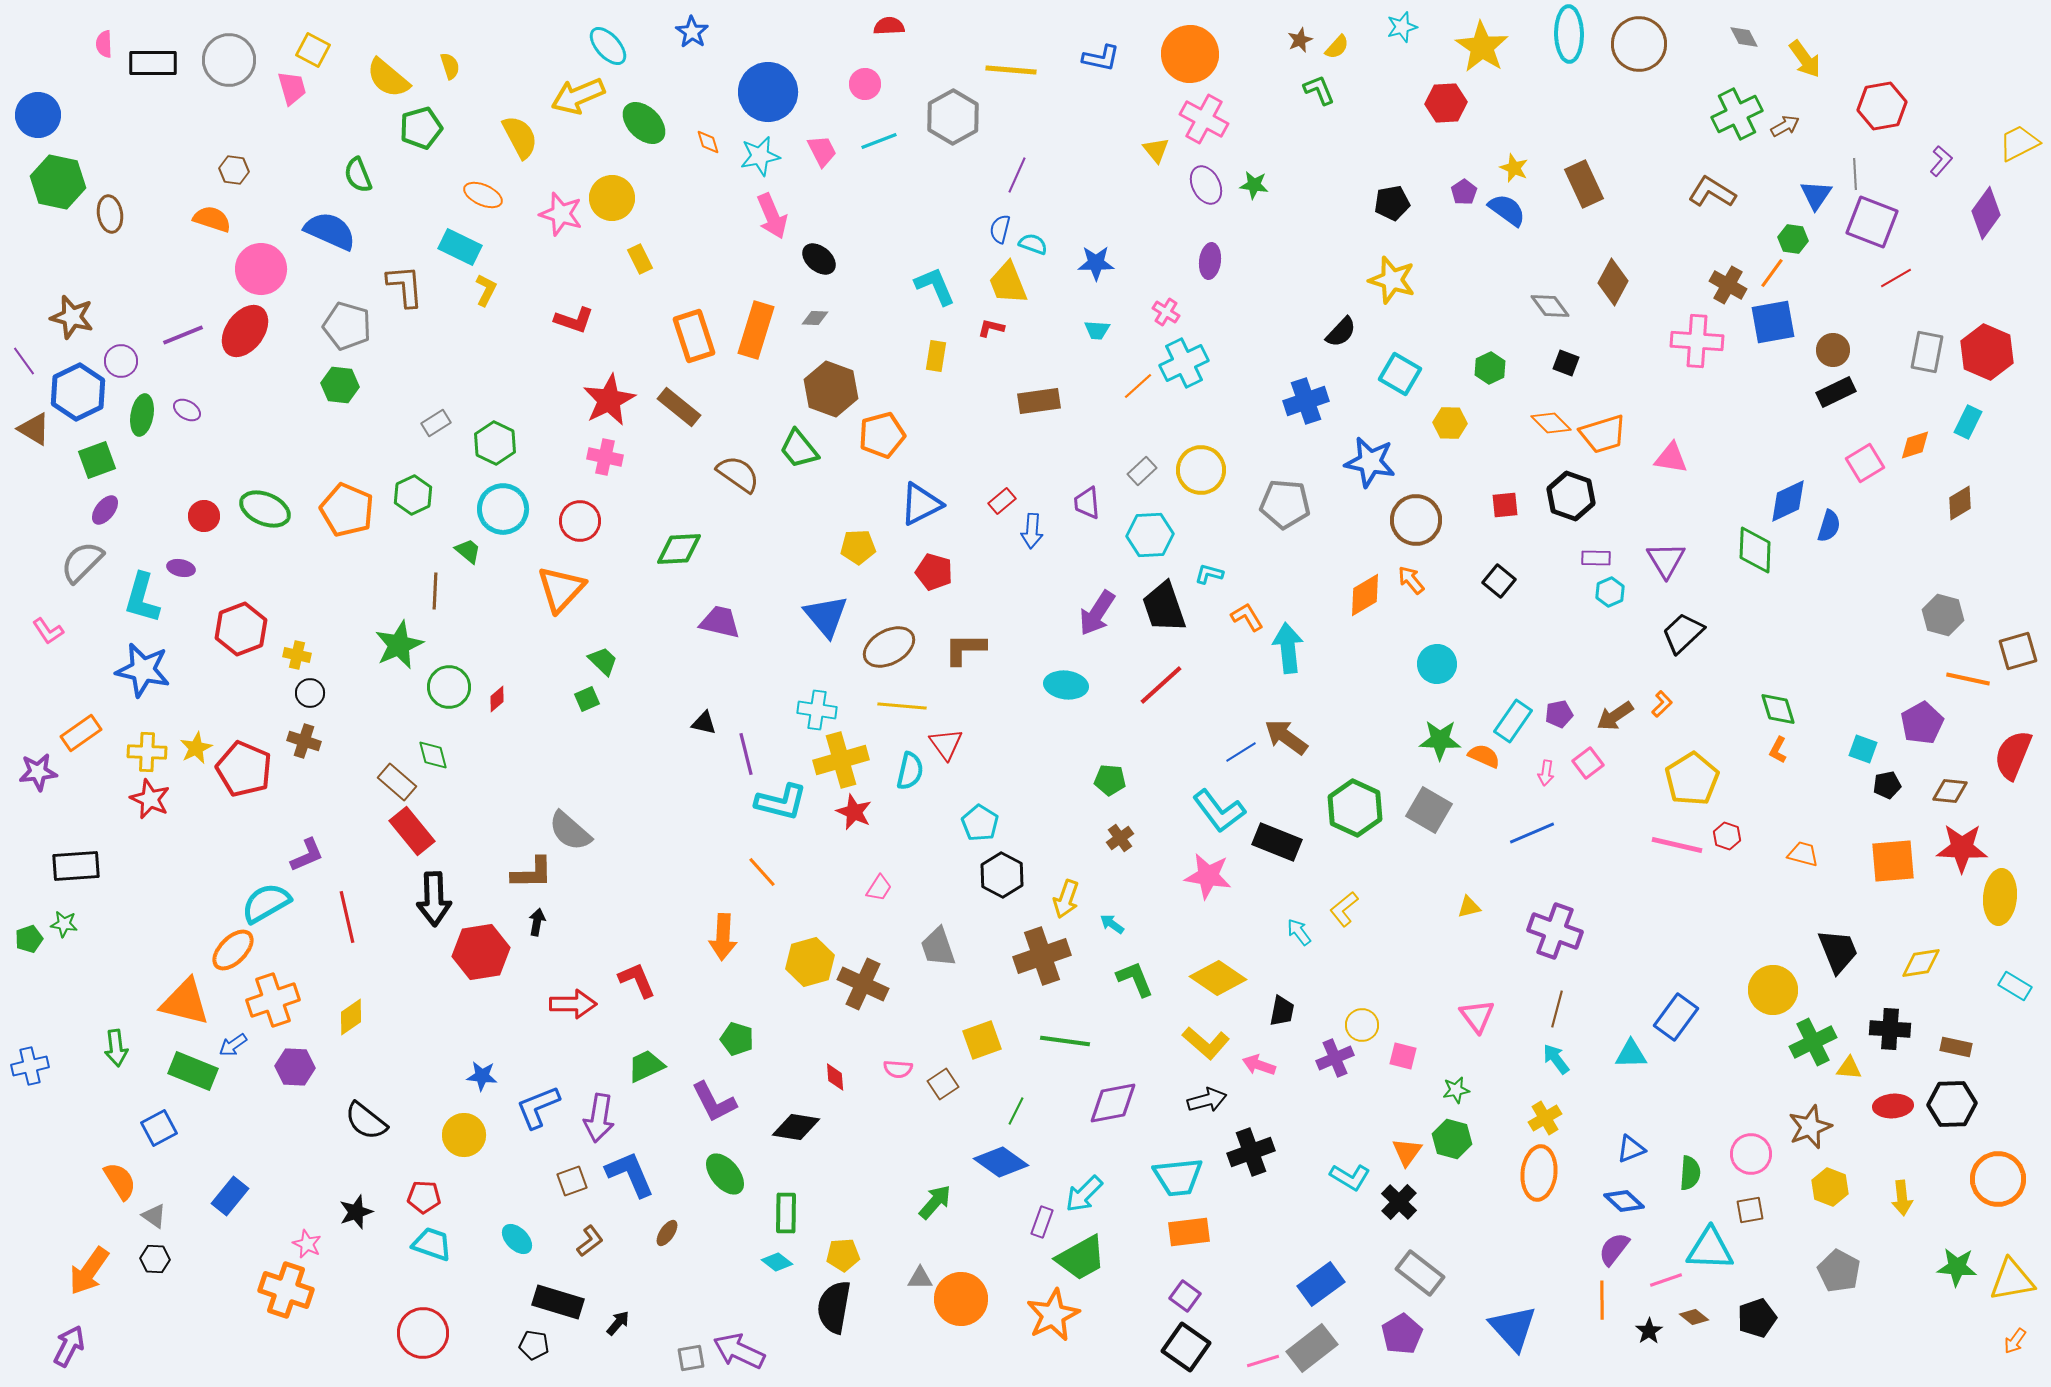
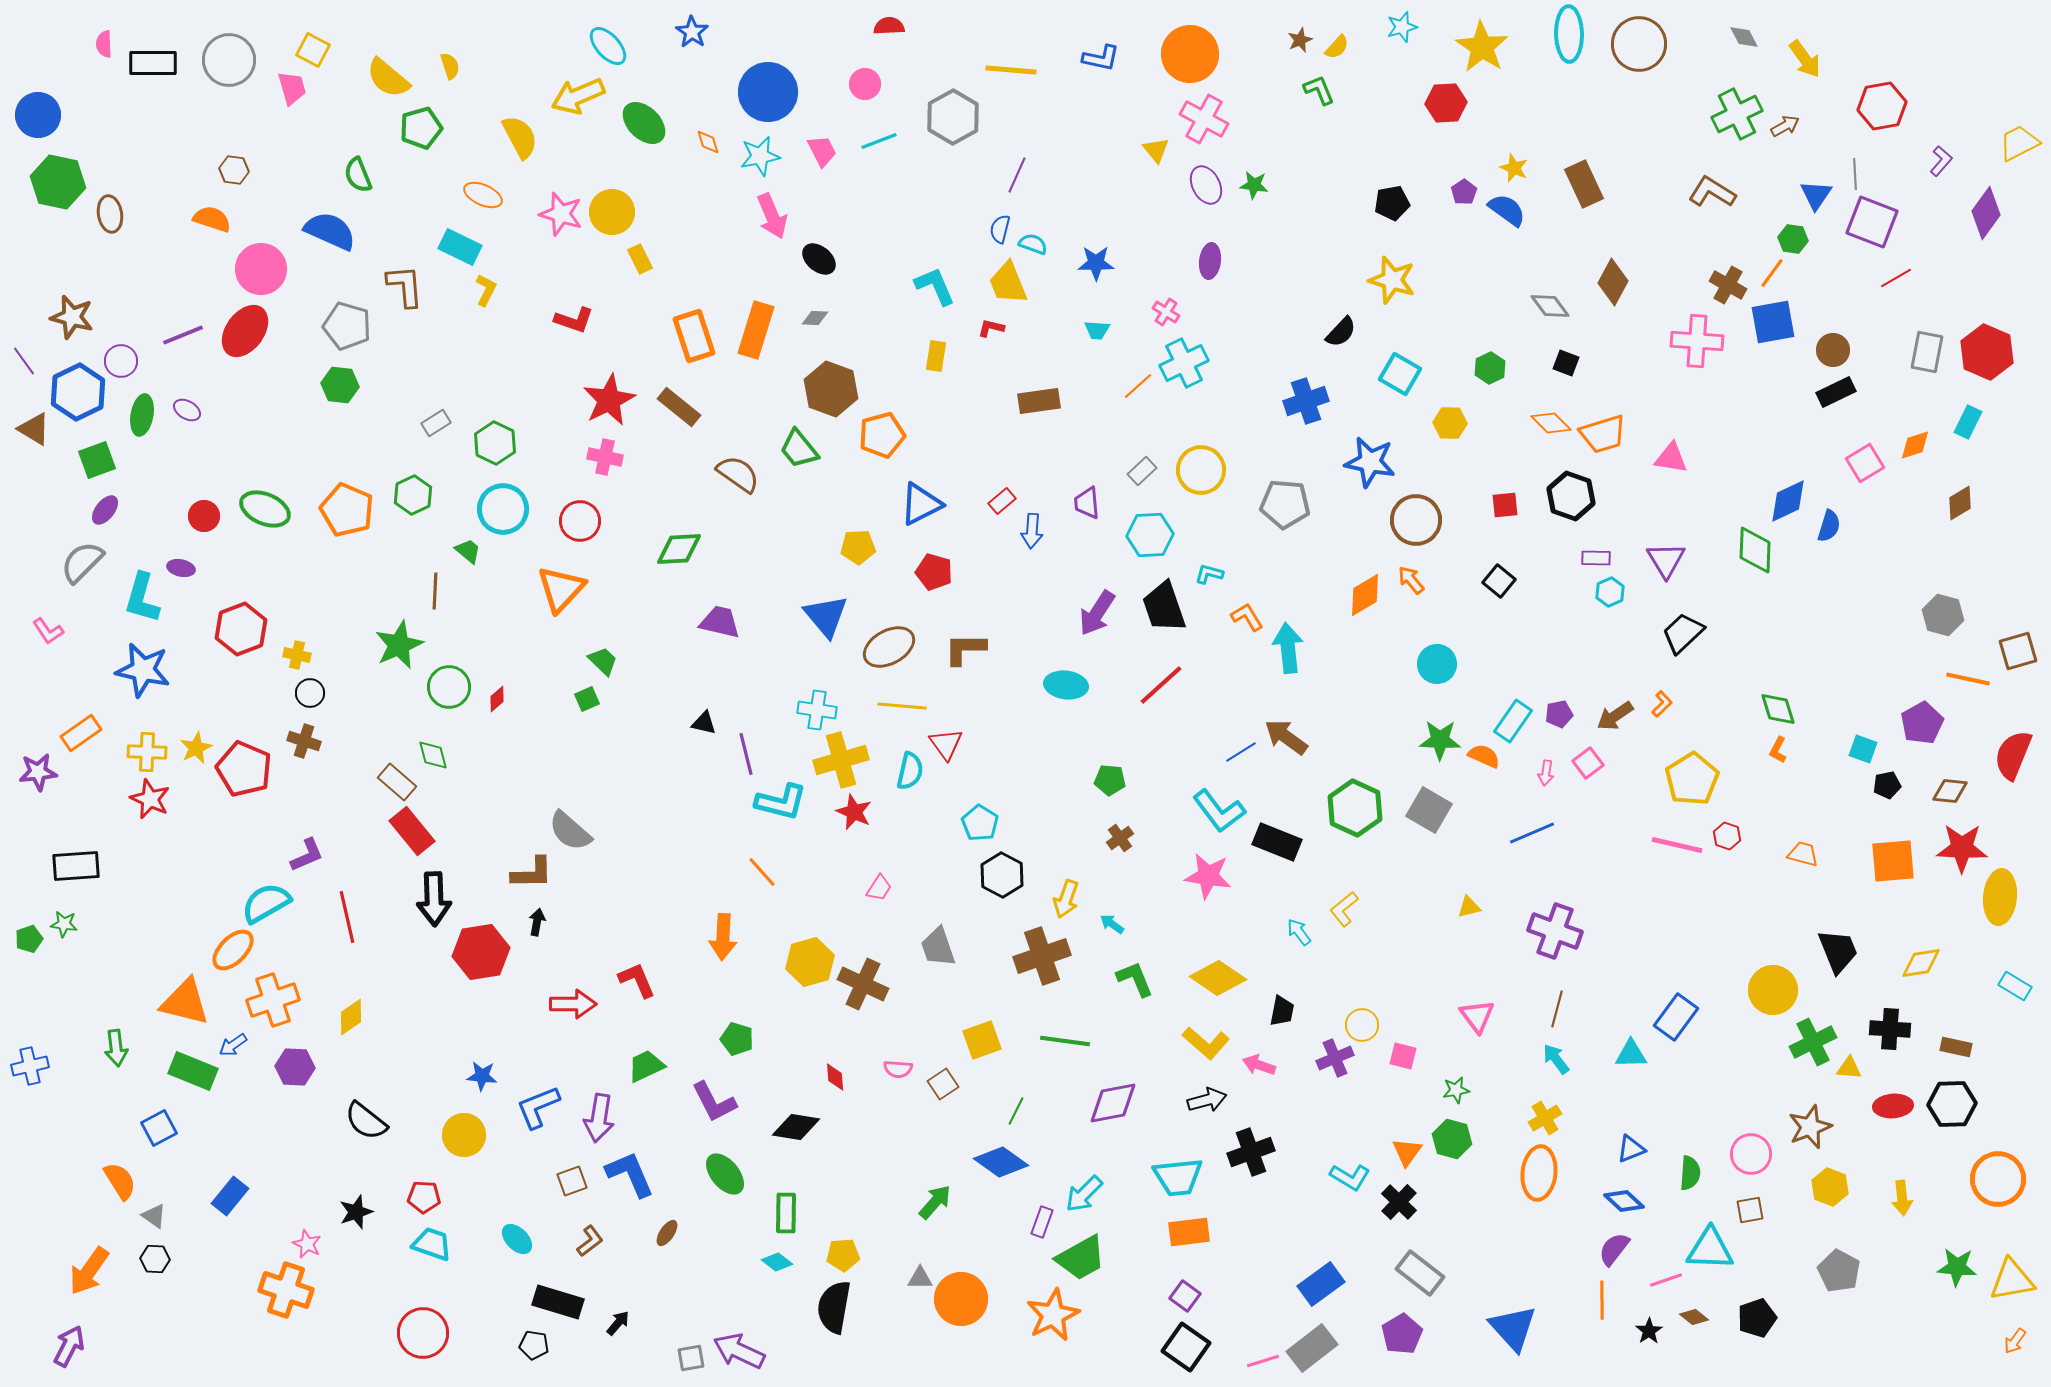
yellow circle at (612, 198): moved 14 px down
